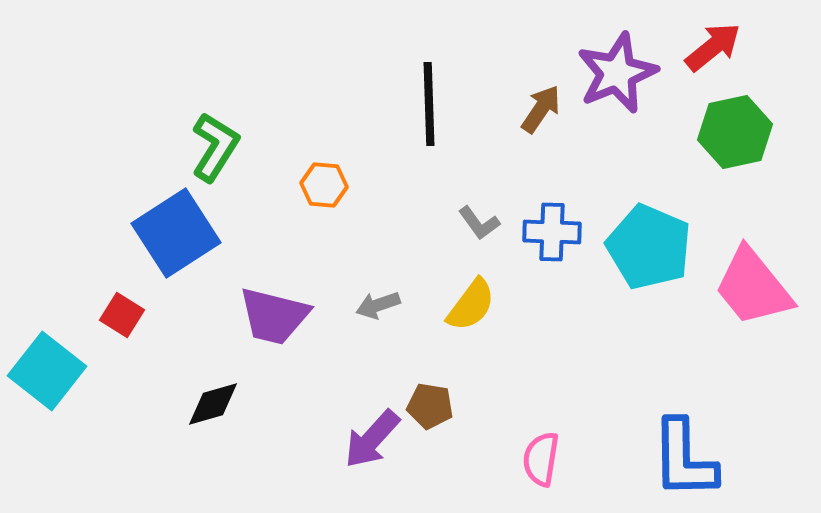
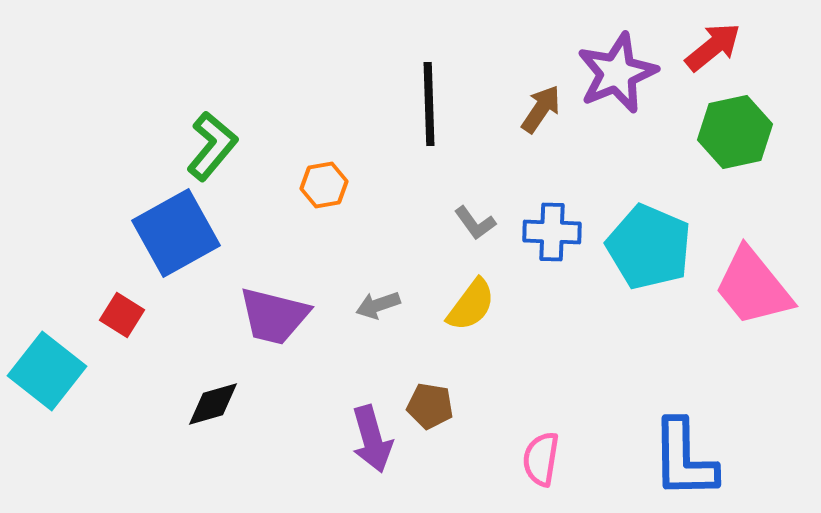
green L-shape: moved 3 px left, 1 px up; rotated 8 degrees clockwise
orange hexagon: rotated 15 degrees counterclockwise
gray L-shape: moved 4 px left
blue square: rotated 4 degrees clockwise
purple arrow: rotated 58 degrees counterclockwise
